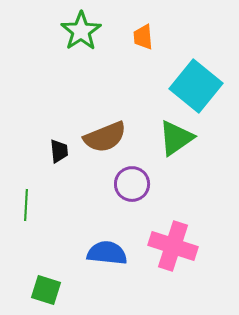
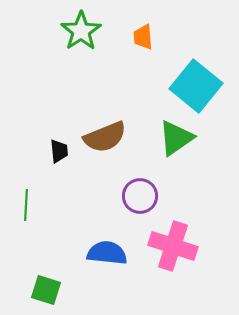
purple circle: moved 8 px right, 12 px down
